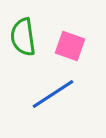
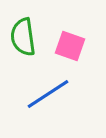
blue line: moved 5 px left
